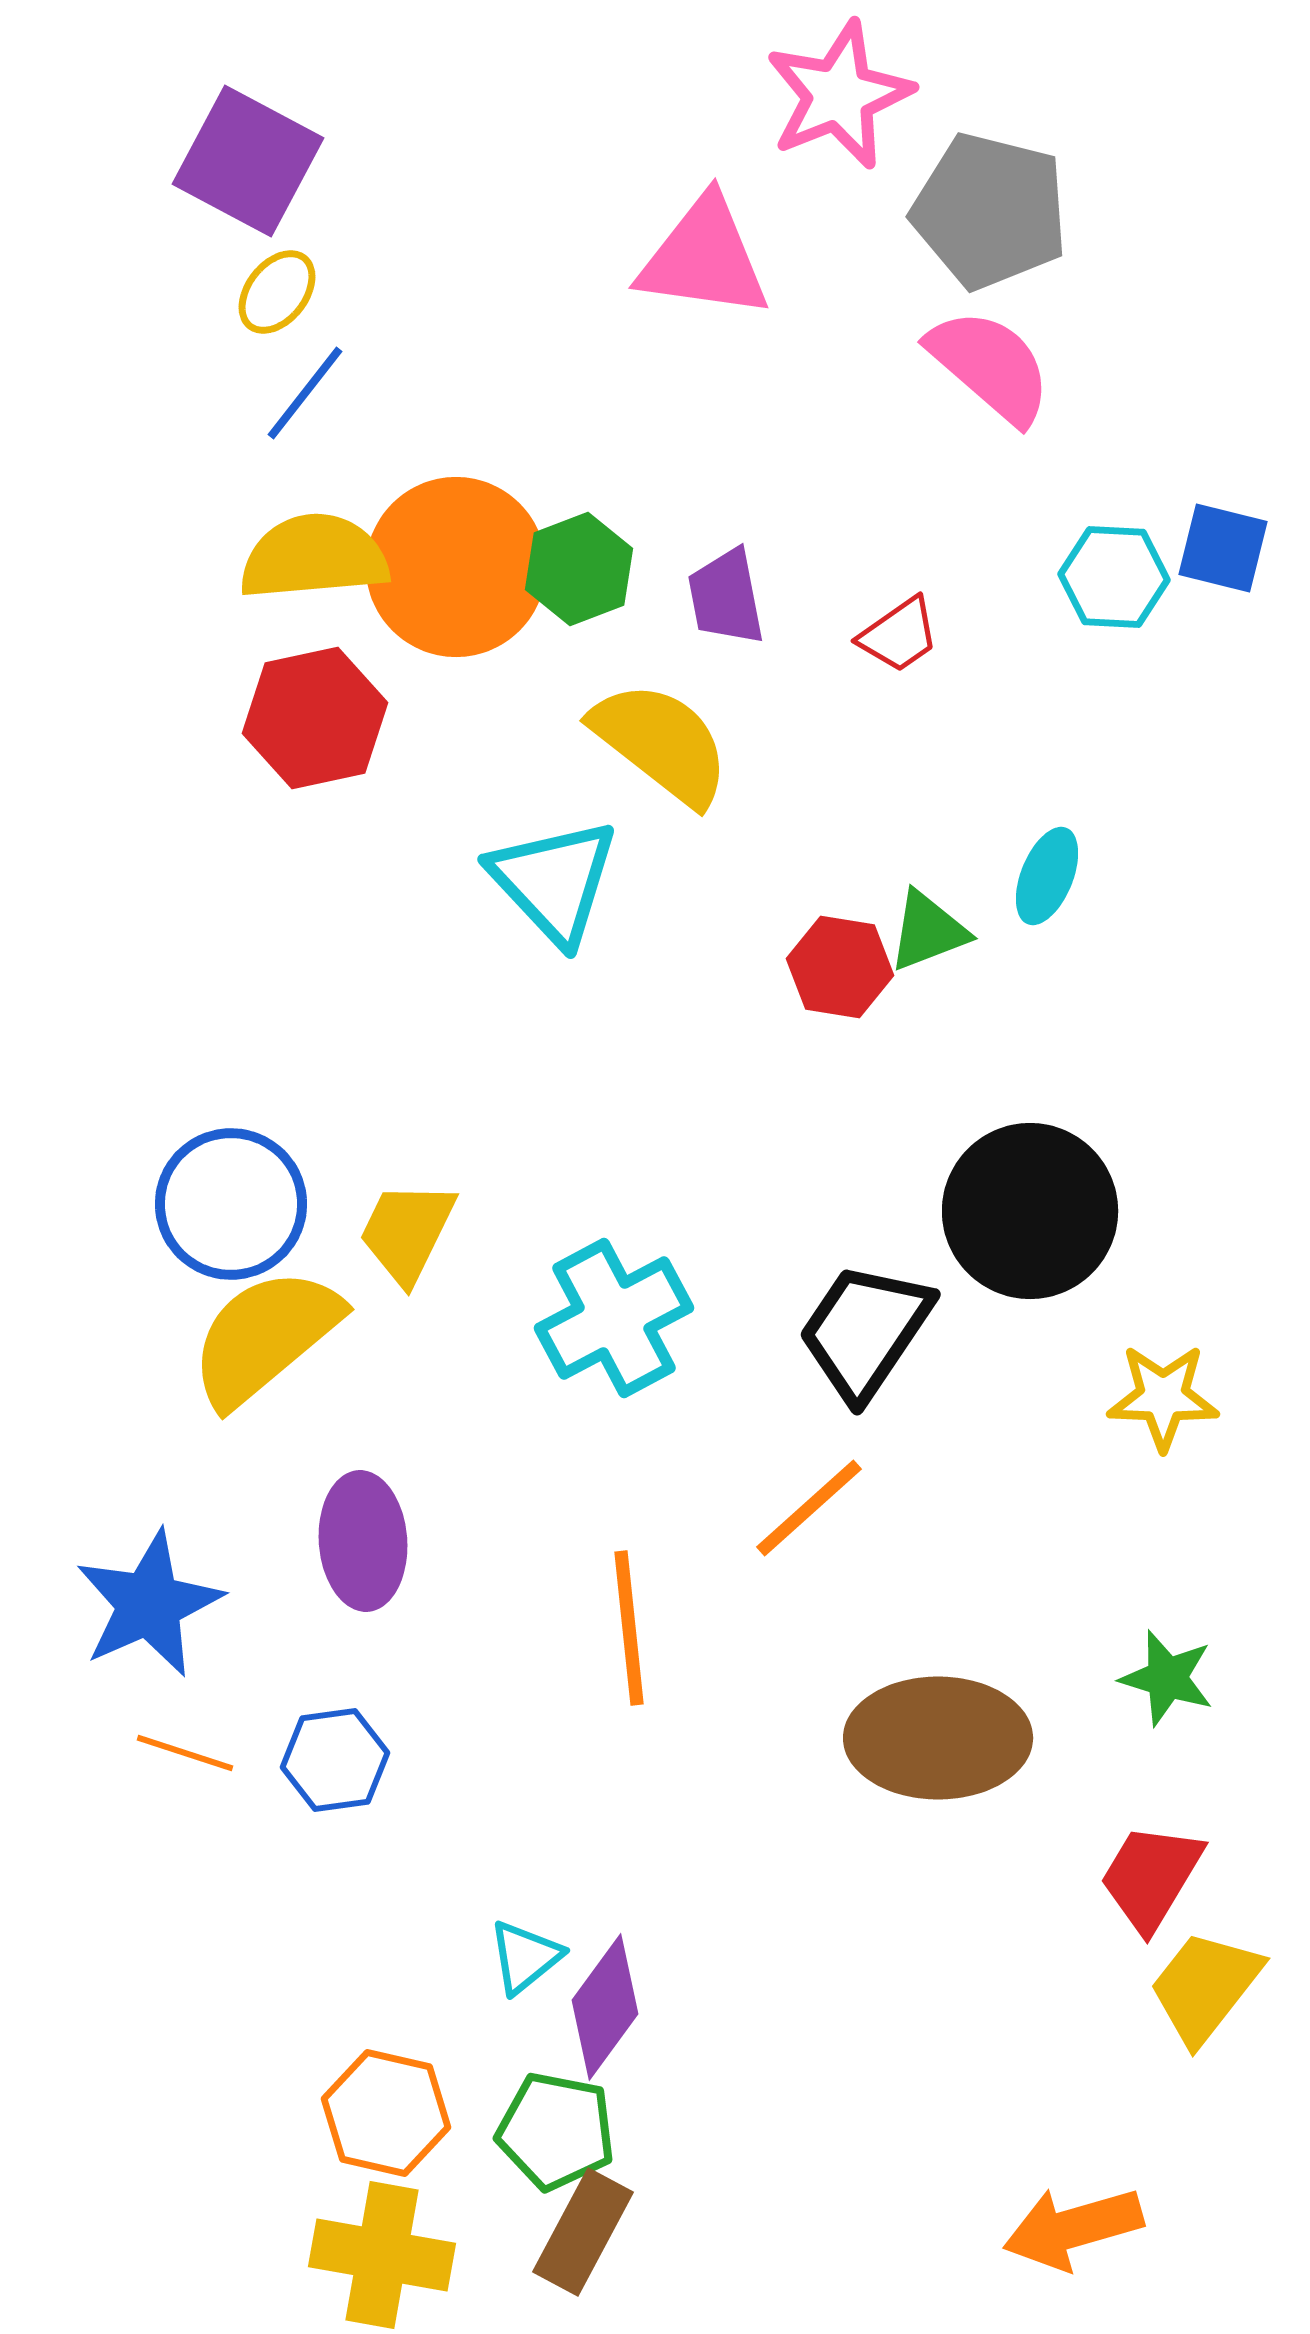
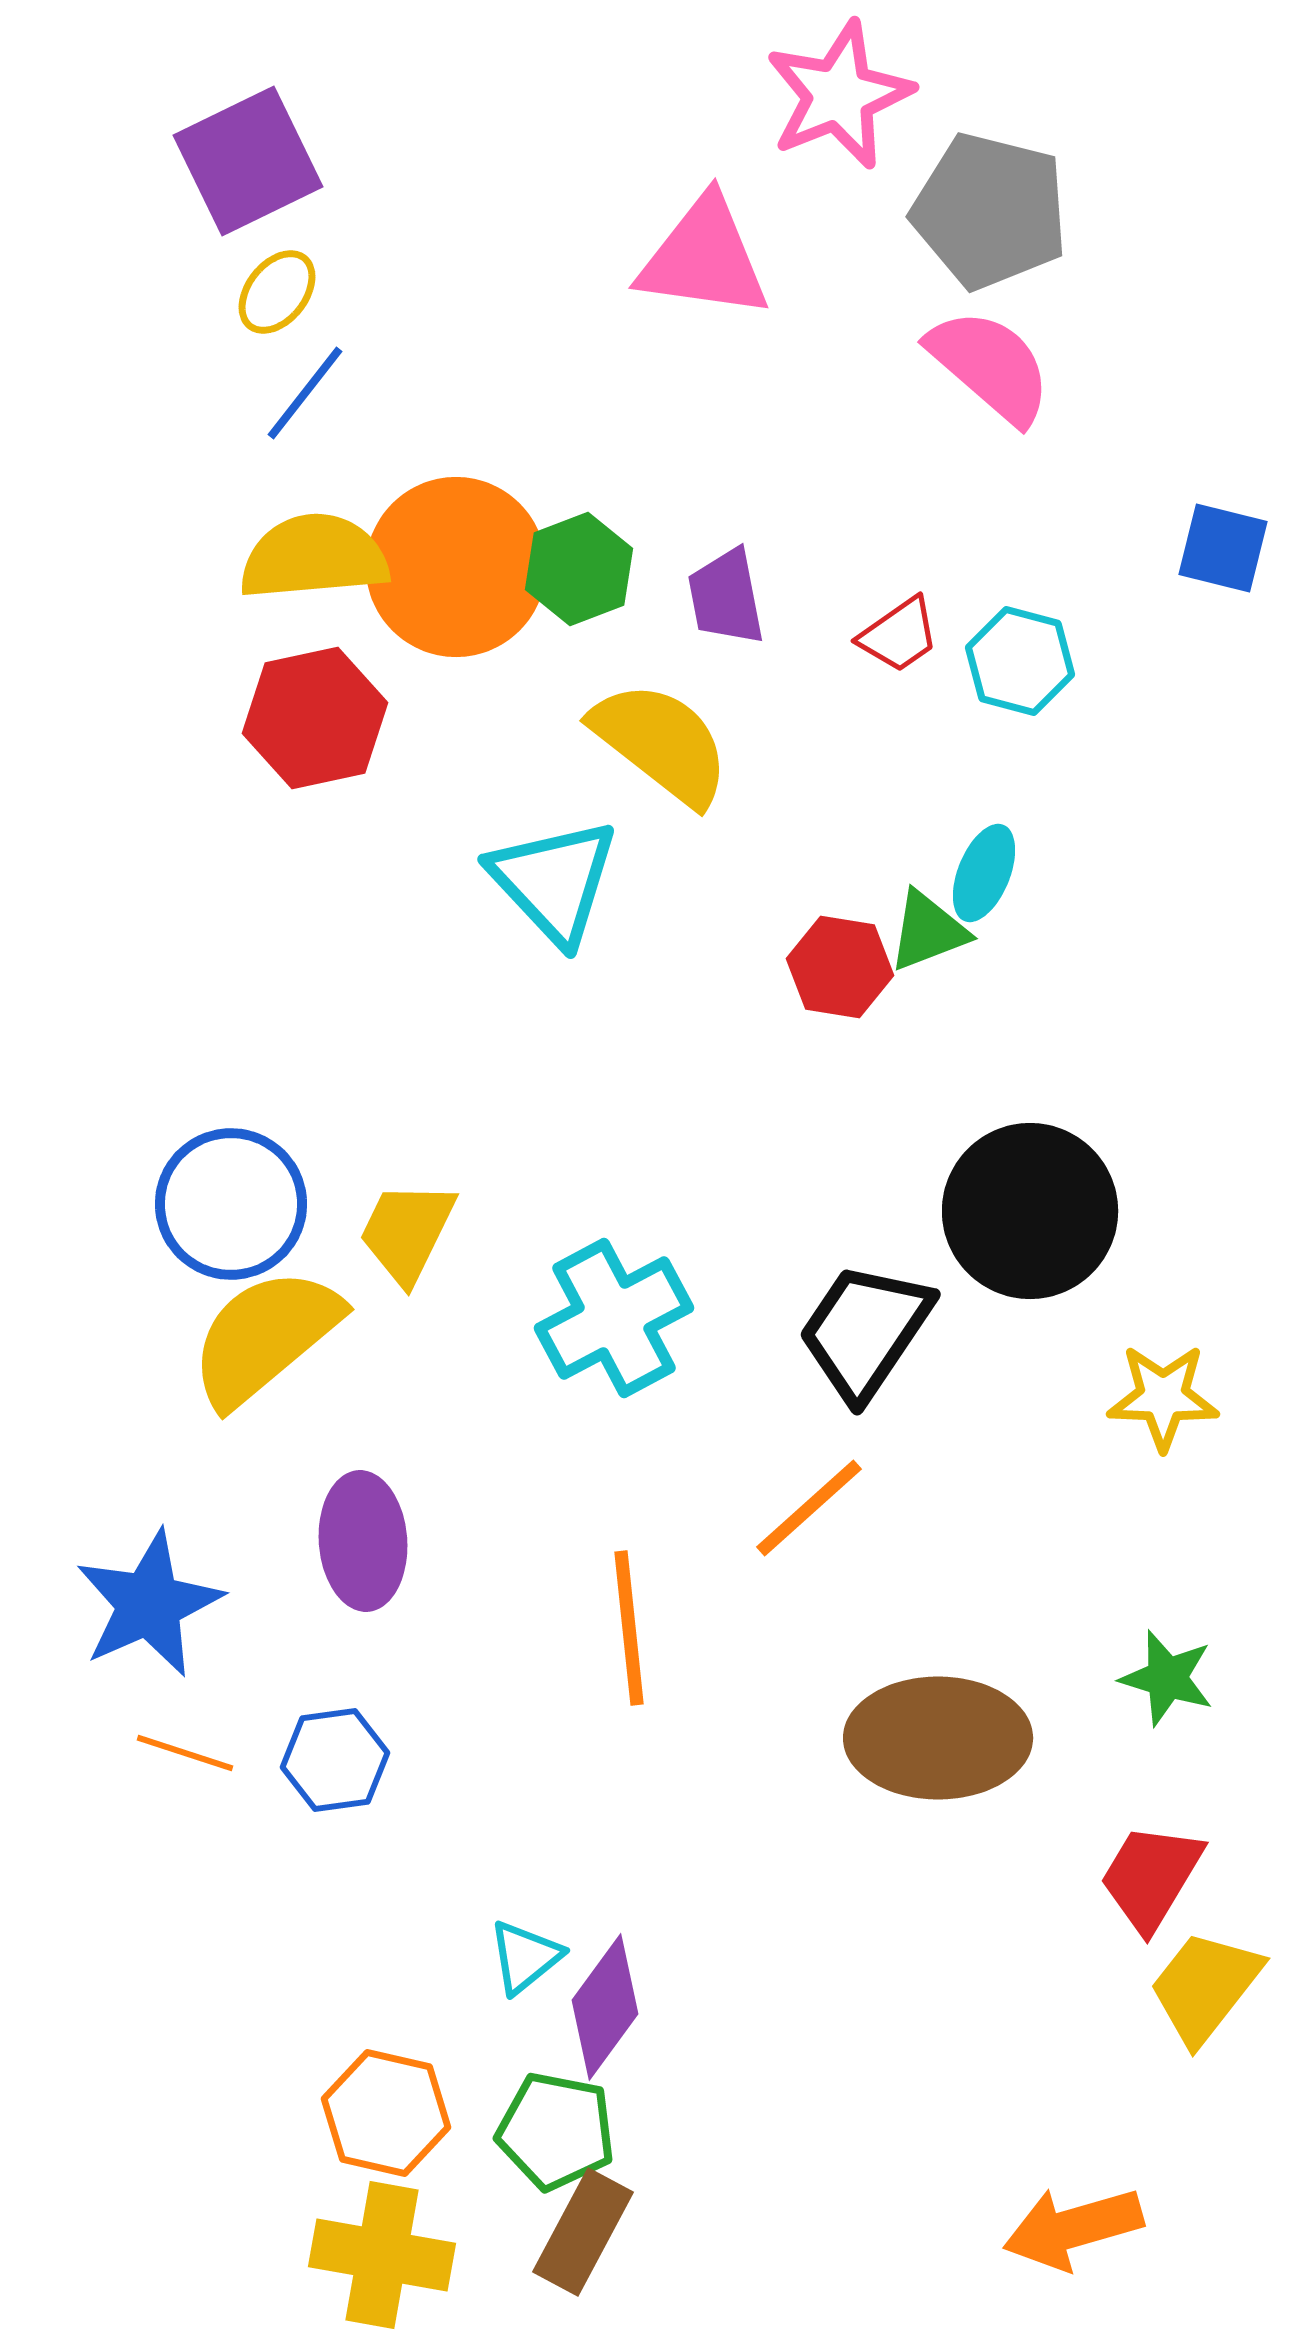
purple square at (248, 161): rotated 36 degrees clockwise
cyan hexagon at (1114, 577): moved 94 px left, 84 px down; rotated 12 degrees clockwise
cyan ellipse at (1047, 876): moved 63 px left, 3 px up
